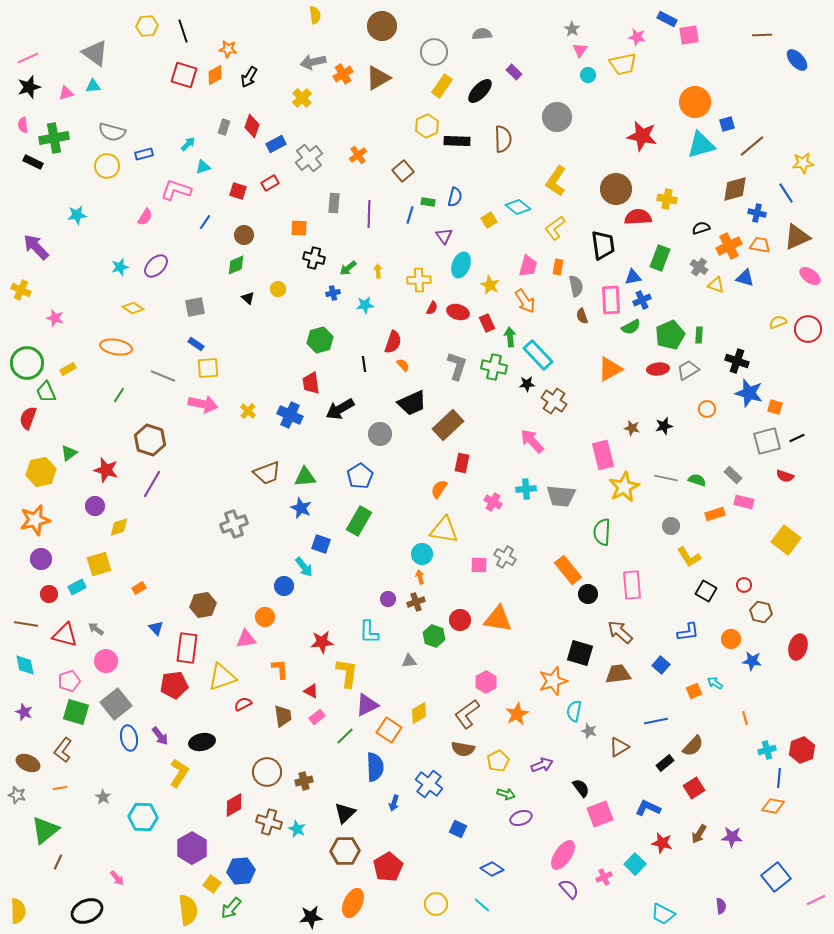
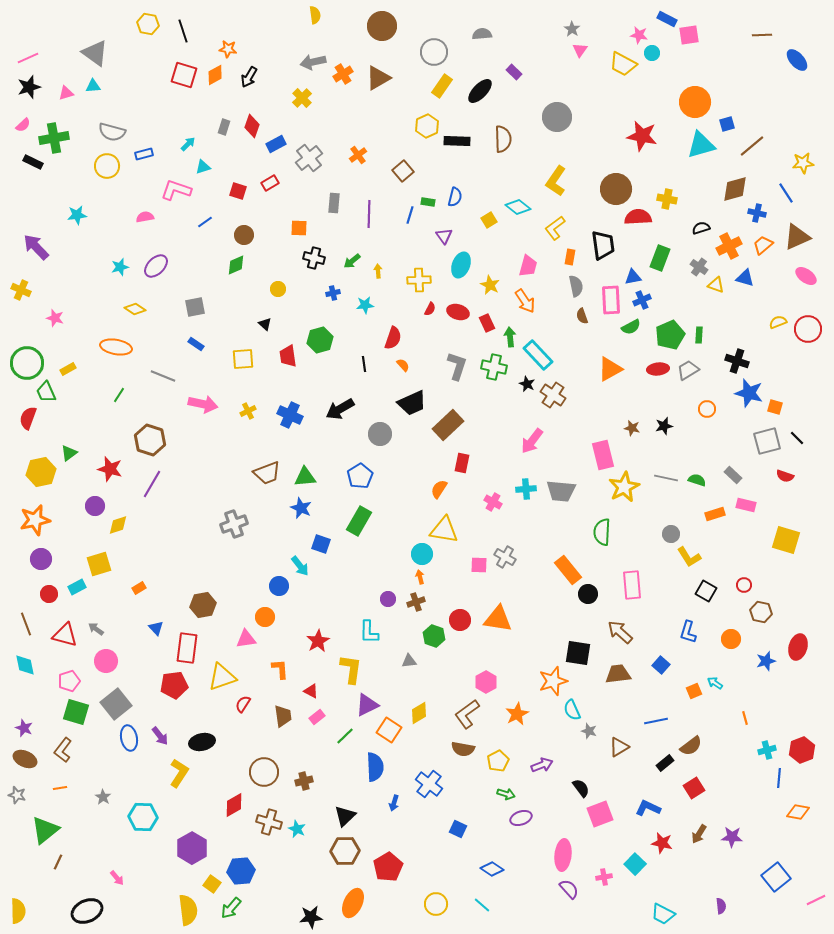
yellow hexagon at (147, 26): moved 1 px right, 2 px up; rotated 15 degrees clockwise
pink star at (637, 37): moved 2 px right, 2 px up
yellow trapezoid at (623, 64): rotated 40 degrees clockwise
cyan circle at (588, 75): moved 64 px right, 22 px up
pink semicircle at (23, 125): rotated 126 degrees counterclockwise
pink semicircle at (145, 217): rotated 132 degrees counterclockwise
blue line at (205, 222): rotated 21 degrees clockwise
orange trapezoid at (760, 245): moved 3 px right; rotated 50 degrees counterclockwise
orange rectangle at (558, 267): moved 12 px right, 10 px up
green arrow at (348, 268): moved 4 px right, 7 px up
pink ellipse at (810, 276): moved 4 px left
black triangle at (248, 298): moved 17 px right, 26 px down
yellow diamond at (133, 308): moved 2 px right, 1 px down
red semicircle at (432, 308): moved 2 px left, 1 px down
red semicircle at (393, 342): moved 4 px up
yellow square at (208, 368): moved 35 px right, 9 px up
red trapezoid at (311, 383): moved 23 px left, 27 px up
black star at (527, 384): rotated 28 degrees clockwise
brown cross at (554, 401): moved 1 px left, 6 px up
yellow cross at (248, 411): rotated 21 degrees clockwise
black line at (797, 438): rotated 70 degrees clockwise
pink arrow at (532, 441): rotated 100 degrees counterclockwise
red star at (106, 470): moved 4 px right, 1 px up
gray trapezoid at (561, 496): moved 5 px up
pink rectangle at (744, 502): moved 2 px right, 3 px down
gray circle at (671, 526): moved 8 px down
yellow diamond at (119, 527): moved 1 px left, 2 px up
yellow square at (786, 540): rotated 20 degrees counterclockwise
cyan arrow at (304, 567): moved 4 px left, 1 px up
blue circle at (284, 586): moved 5 px left
brown line at (26, 624): rotated 60 degrees clockwise
blue L-shape at (688, 632): rotated 115 degrees clockwise
red star at (322, 642): moved 4 px left, 1 px up; rotated 25 degrees counterclockwise
black square at (580, 653): moved 2 px left; rotated 8 degrees counterclockwise
blue star at (752, 661): moved 14 px right; rotated 24 degrees counterclockwise
yellow L-shape at (347, 673): moved 4 px right, 4 px up
red semicircle at (243, 704): rotated 30 degrees counterclockwise
cyan semicircle at (574, 711): moved 2 px left, 1 px up; rotated 35 degrees counterclockwise
purple star at (24, 712): moved 16 px down
brown semicircle at (693, 746): moved 2 px left; rotated 10 degrees clockwise
brown ellipse at (28, 763): moved 3 px left, 4 px up
brown circle at (267, 772): moved 3 px left
orange diamond at (773, 806): moved 25 px right, 6 px down
black triangle at (345, 813): moved 3 px down
pink ellipse at (563, 855): rotated 28 degrees counterclockwise
pink cross at (604, 877): rotated 14 degrees clockwise
